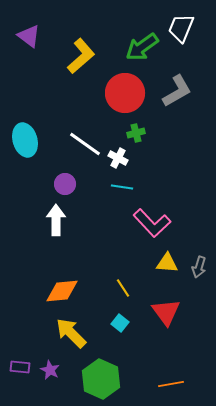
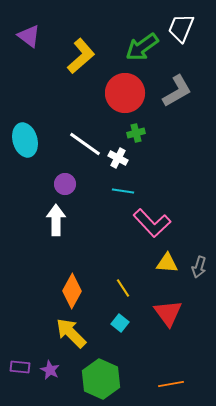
cyan line: moved 1 px right, 4 px down
orange diamond: moved 10 px right; rotated 56 degrees counterclockwise
red triangle: moved 2 px right, 1 px down
